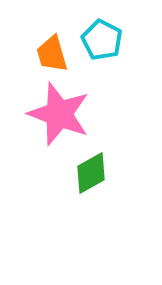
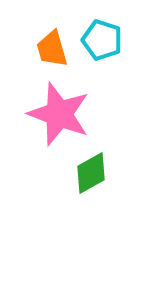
cyan pentagon: rotated 9 degrees counterclockwise
orange trapezoid: moved 5 px up
